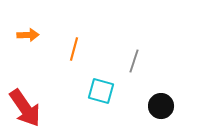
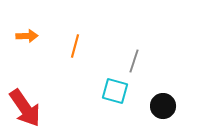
orange arrow: moved 1 px left, 1 px down
orange line: moved 1 px right, 3 px up
cyan square: moved 14 px right
black circle: moved 2 px right
